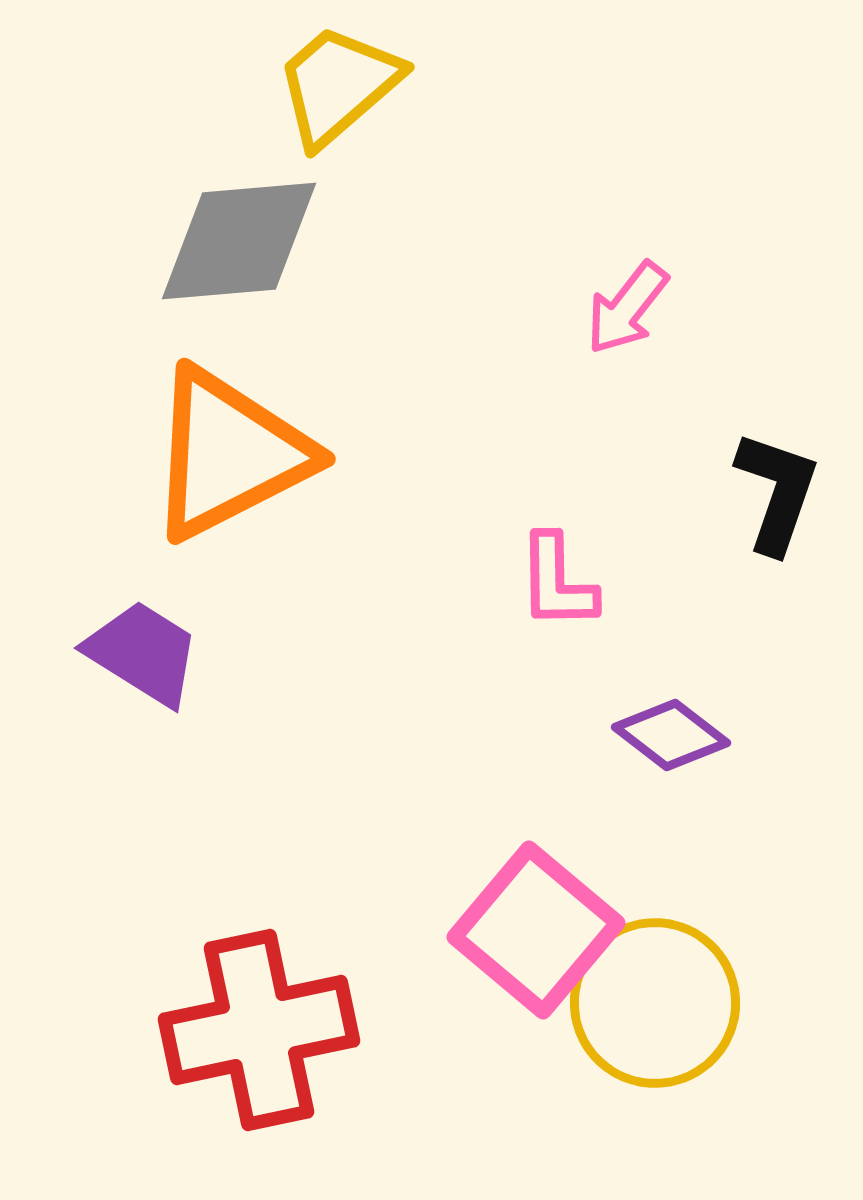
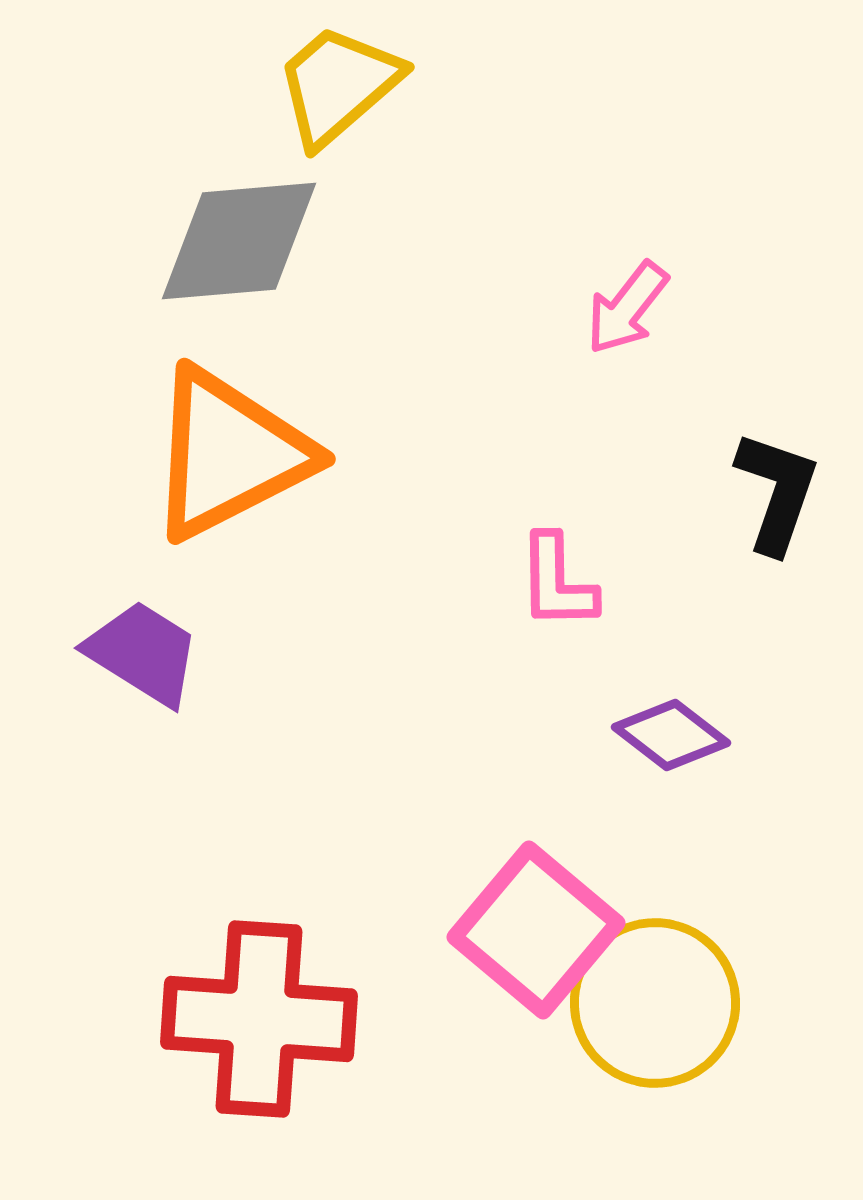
red cross: moved 11 px up; rotated 16 degrees clockwise
